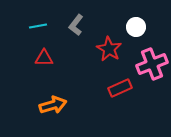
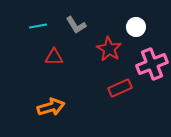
gray L-shape: rotated 70 degrees counterclockwise
red triangle: moved 10 px right, 1 px up
orange arrow: moved 2 px left, 2 px down
